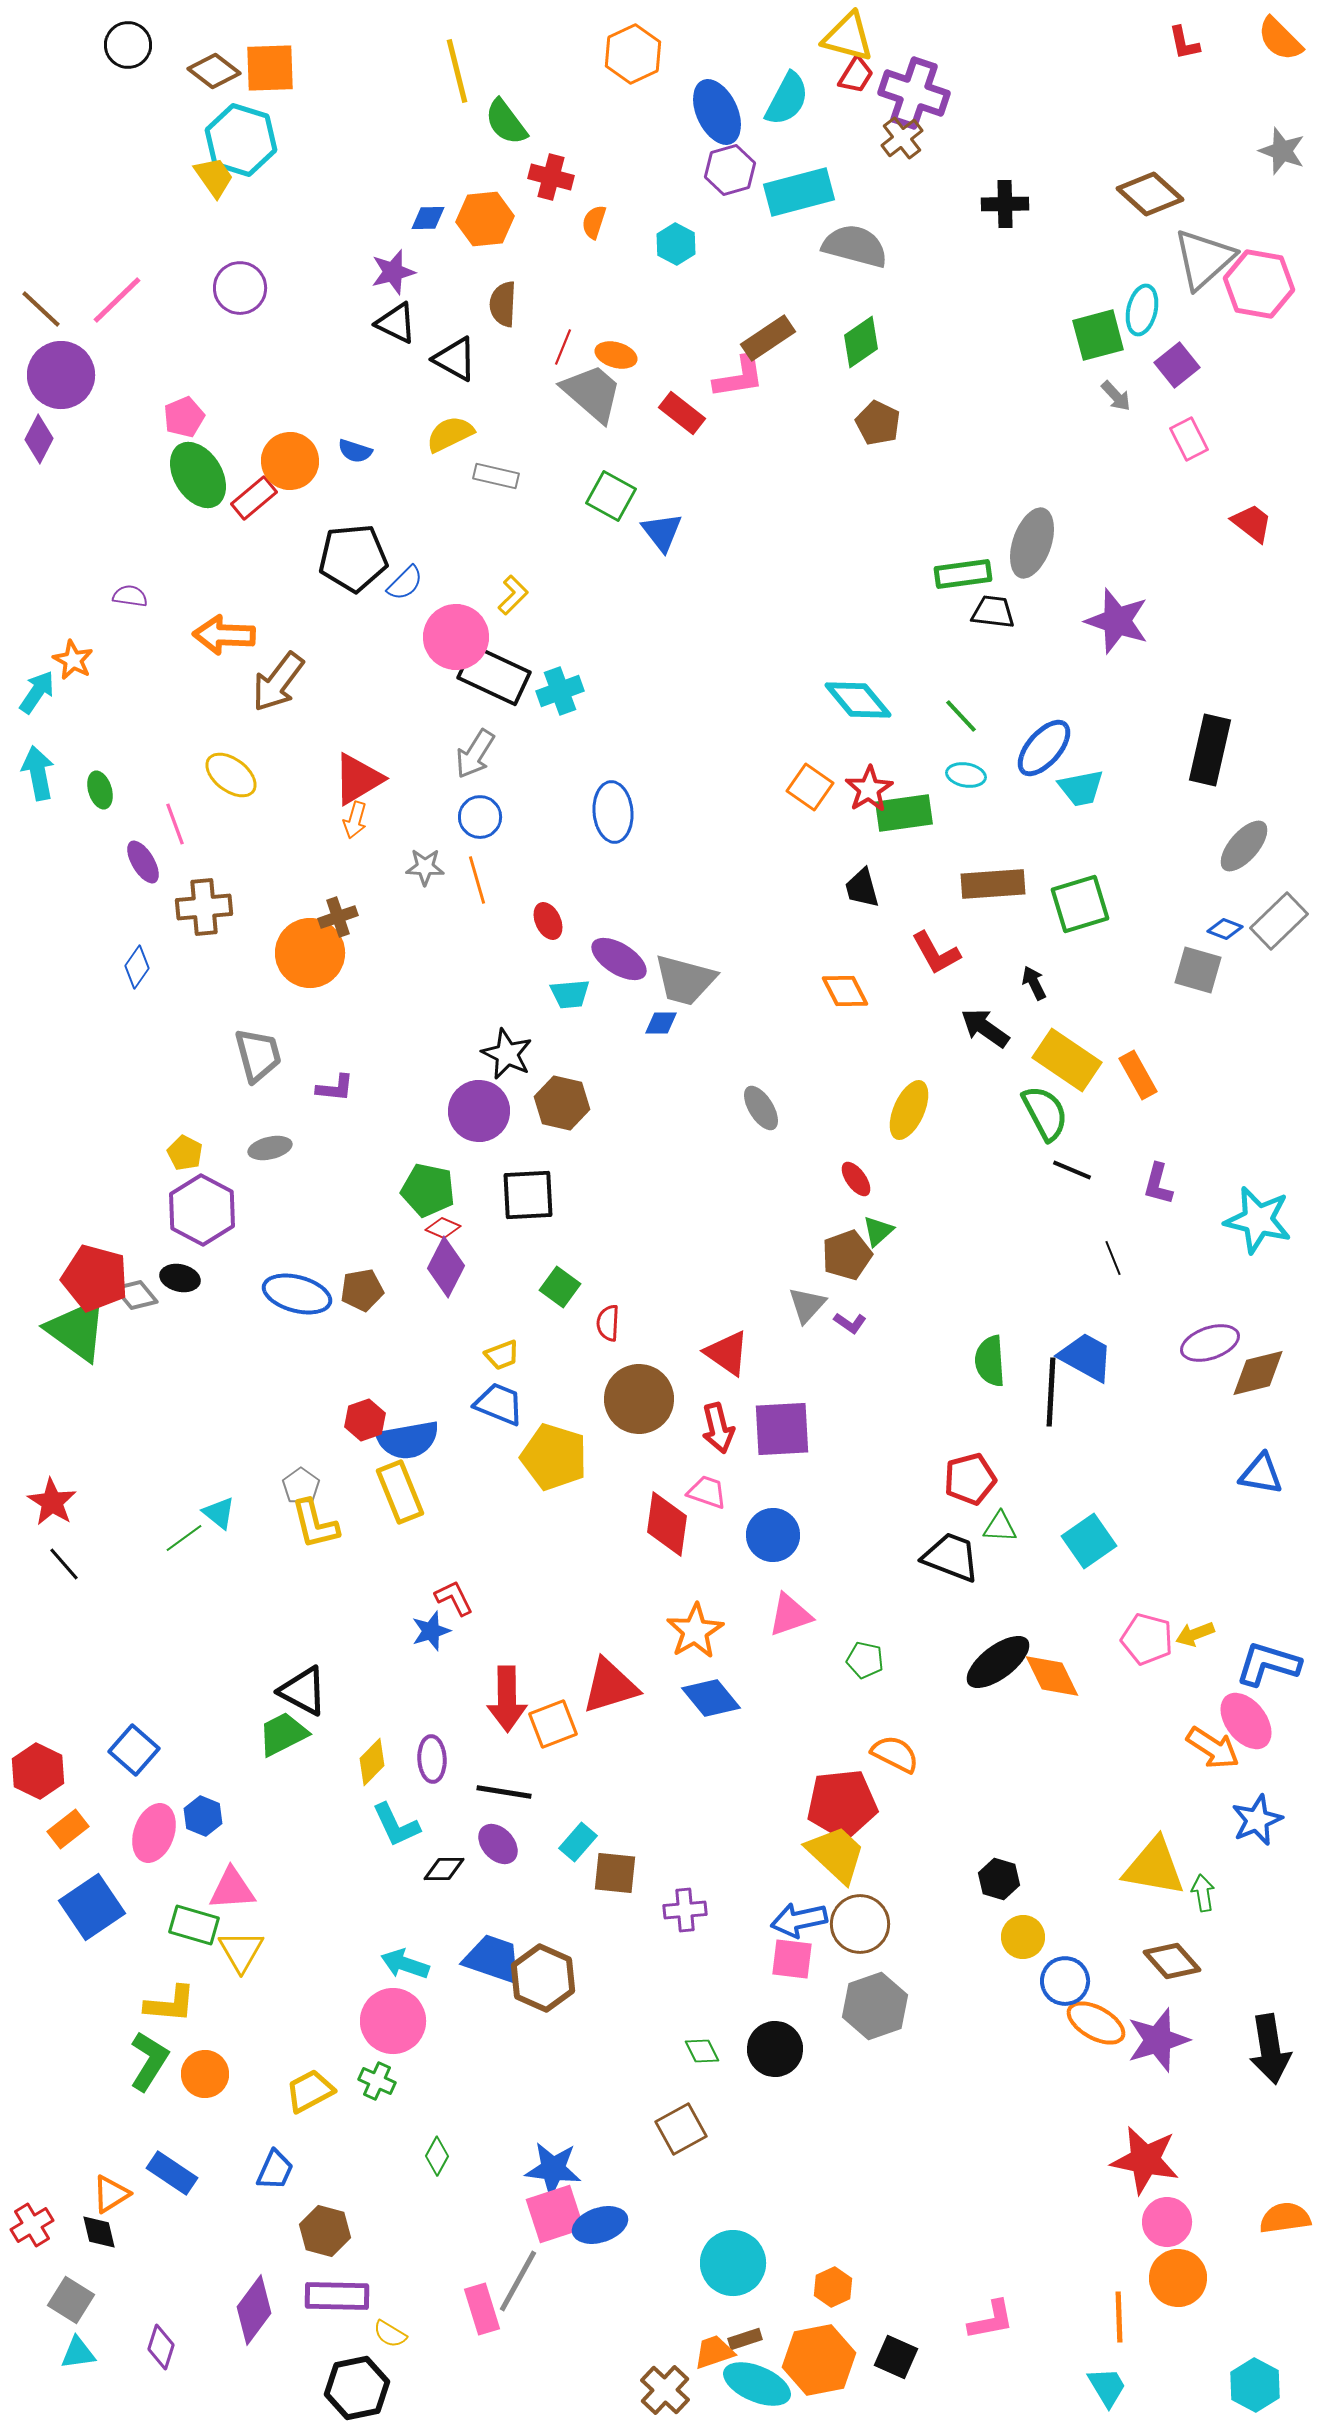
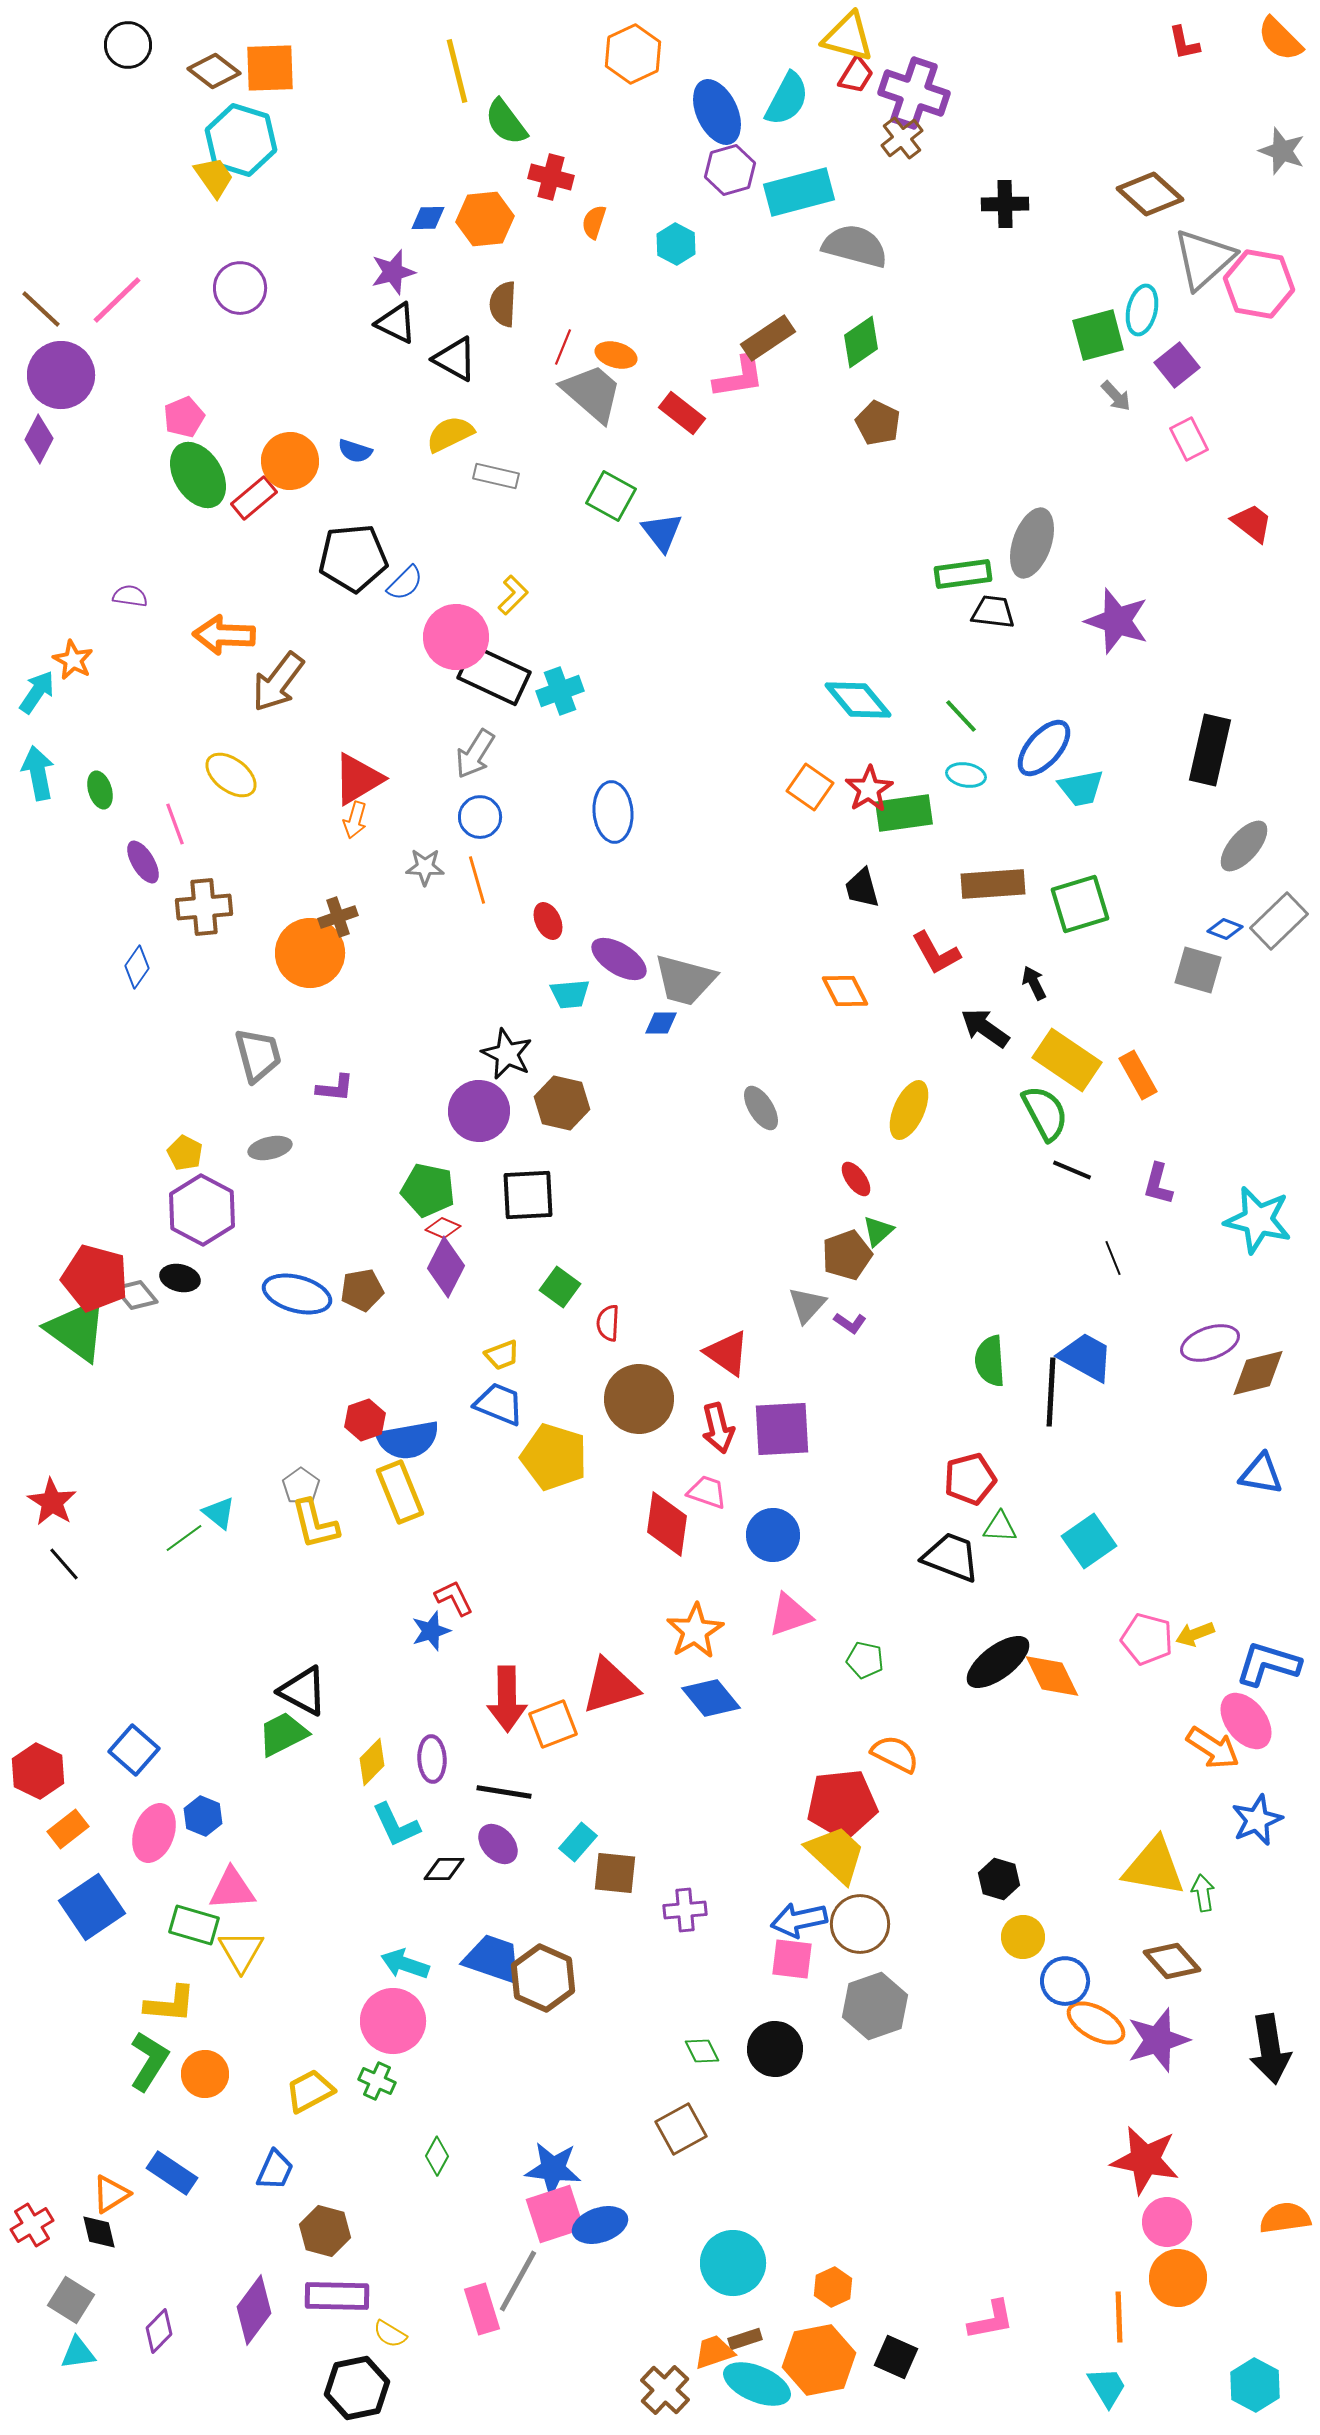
purple diamond at (161, 2347): moved 2 px left, 16 px up; rotated 27 degrees clockwise
